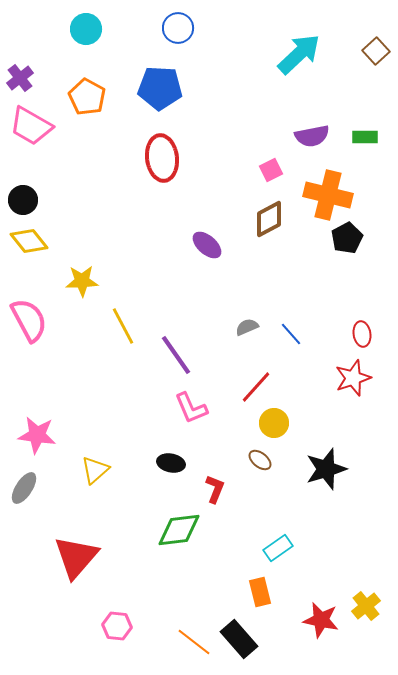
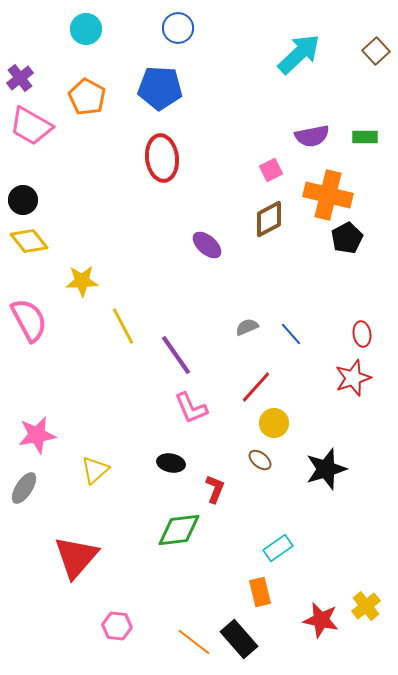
pink star at (37, 435): rotated 18 degrees counterclockwise
